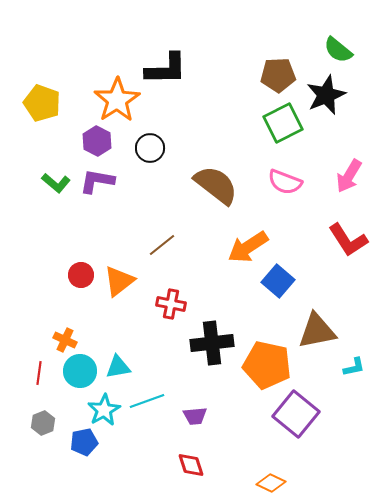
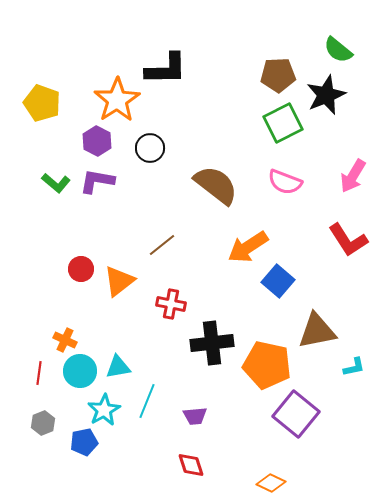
pink arrow: moved 4 px right
red circle: moved 6 px up
cyan line: rotated 48 degrees counterclockwise
